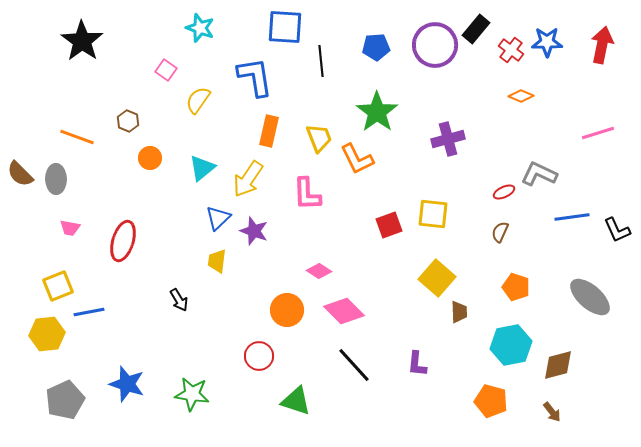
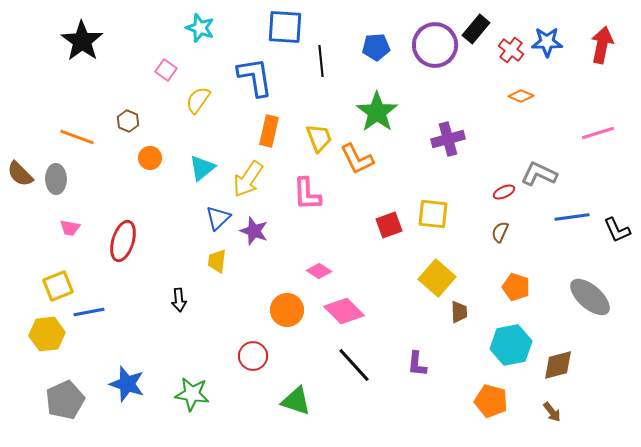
black arrow at (179, 300): rotated 25 degrees clockwise
red circle at (259, 356): moved 6 px left
